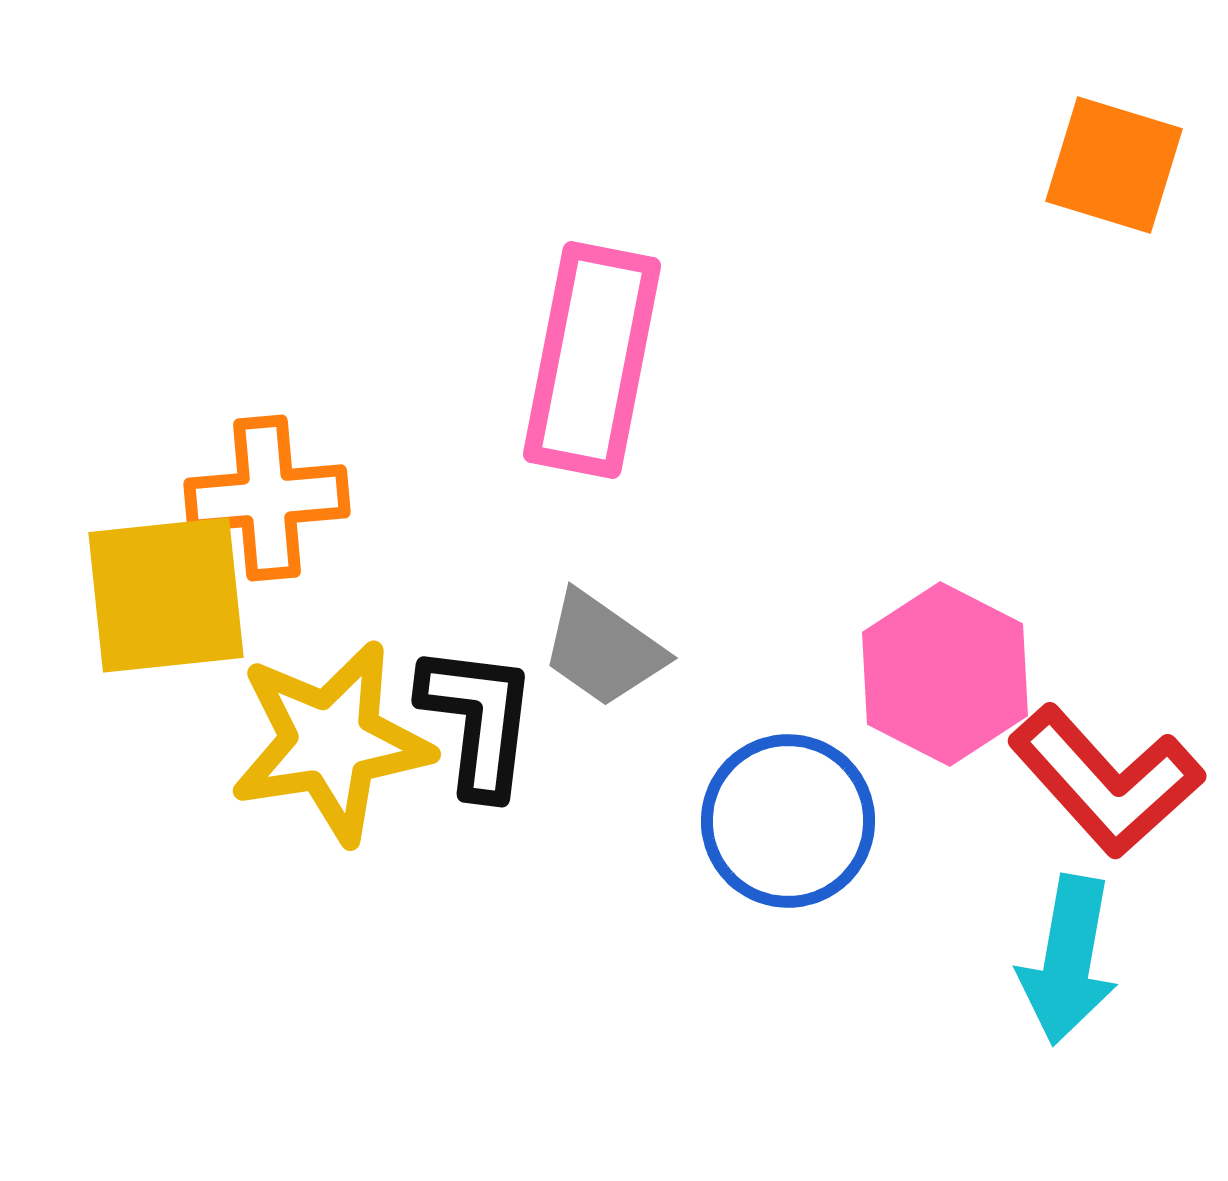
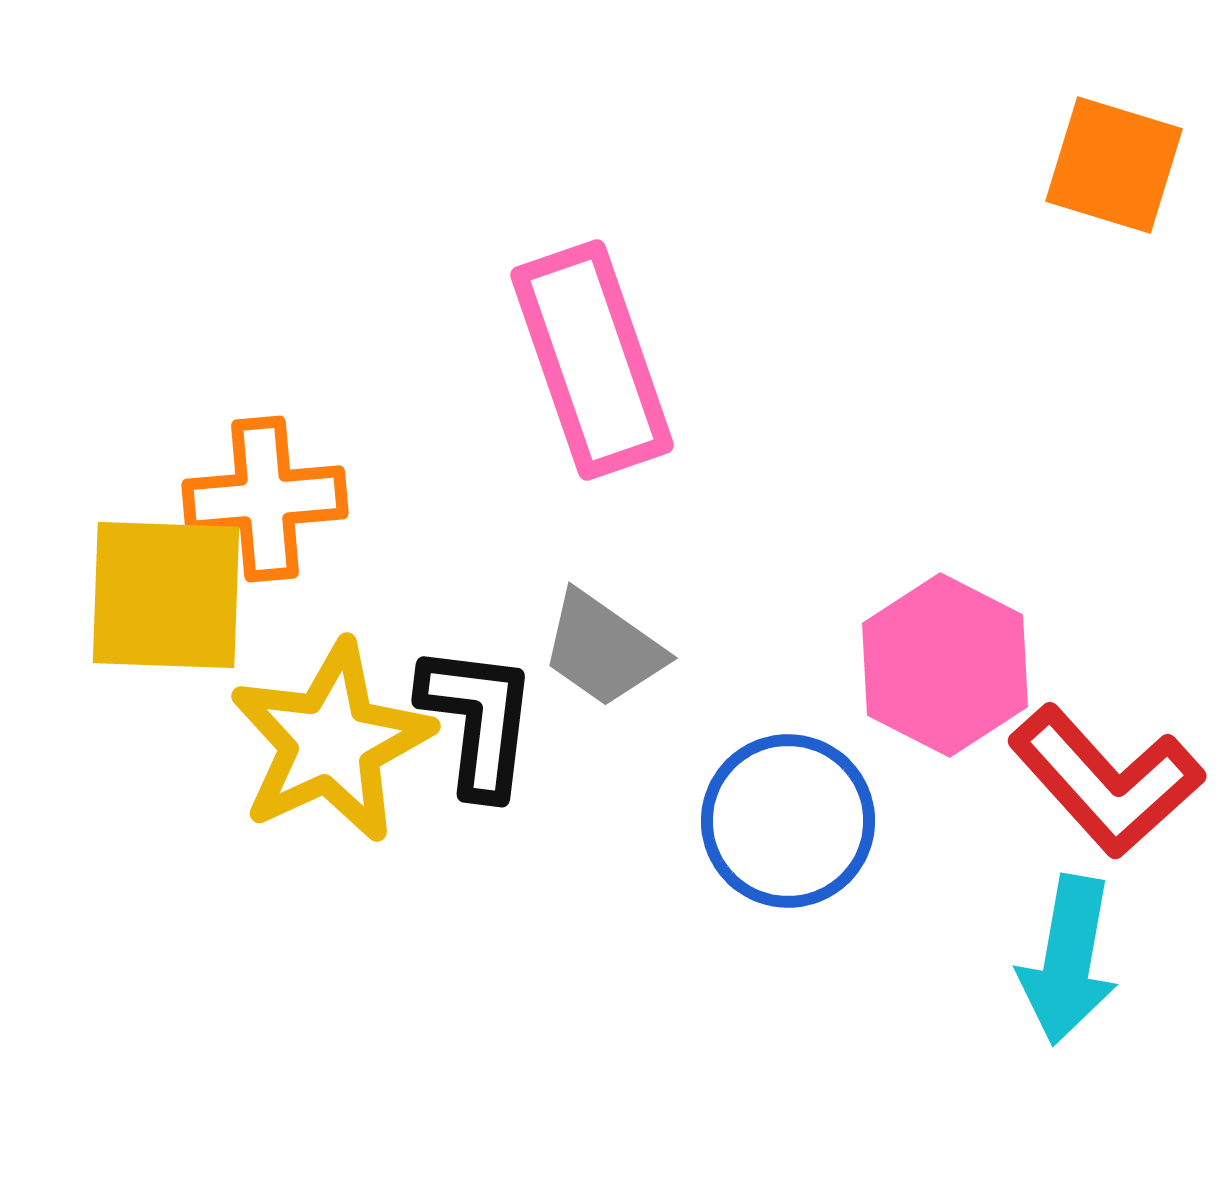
pink rectangle: rotated 30 degrees counterclockwise
orange cross: moved 2 px left, 1 px down
yellow square: rotated 8 degrees clockwise
pink hexagon: moved 9 px up
yellow star: rotated 16 degrees counterclockwise
